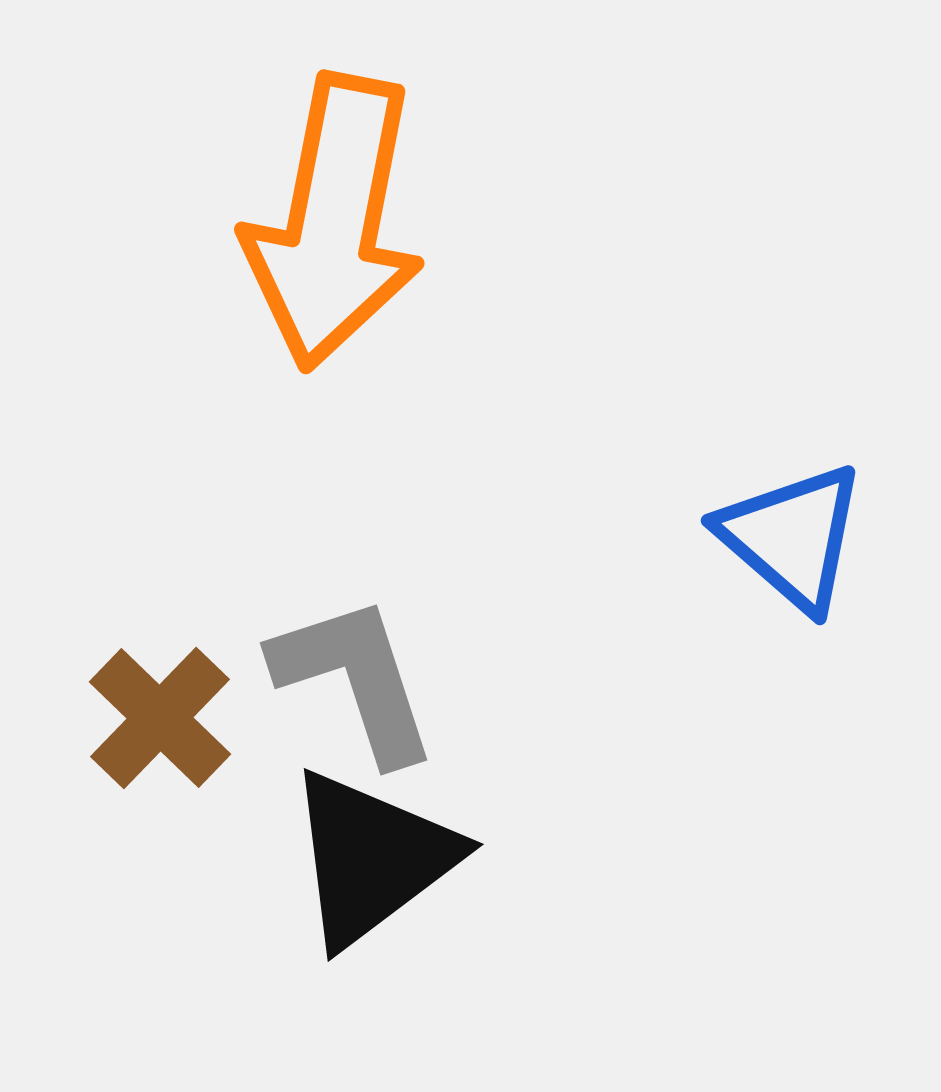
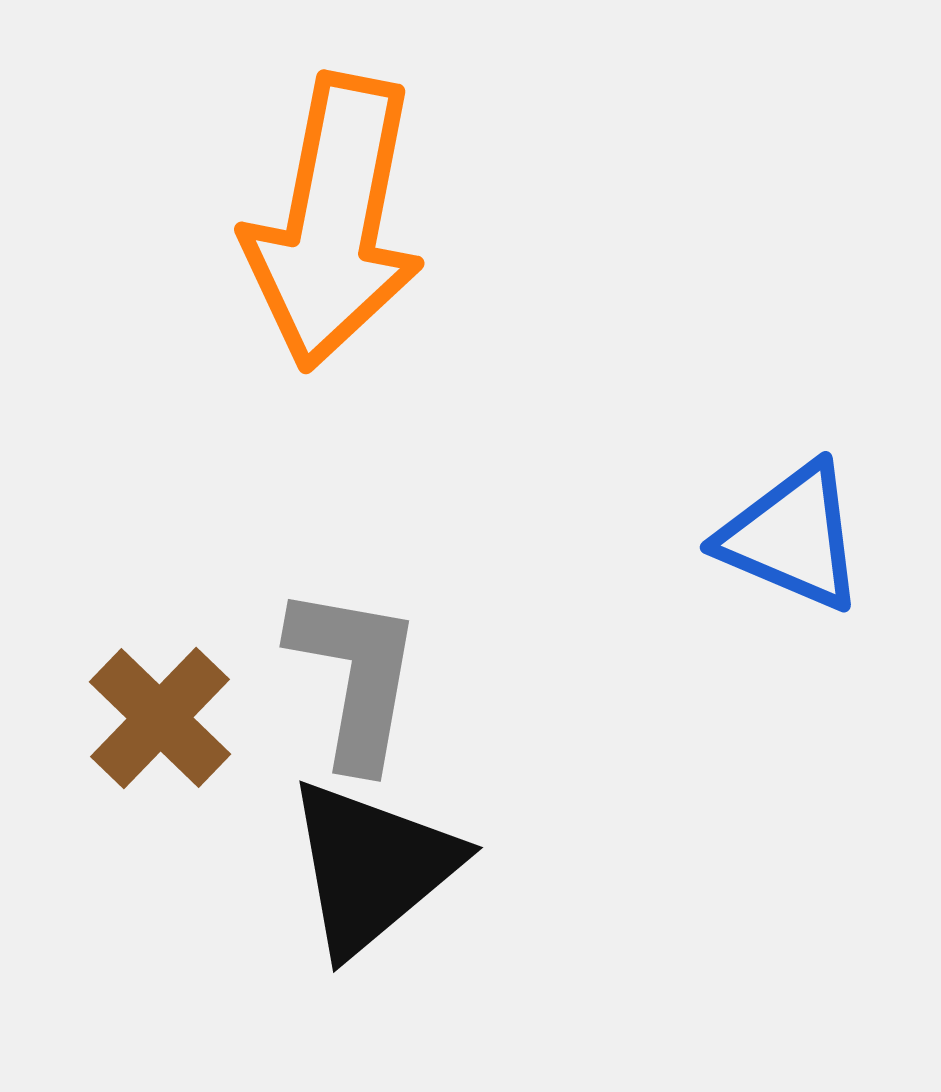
blue triangle: rotated 18 degrees counterclockwise
gray L-shape: moved 3 px up; rotated 28 degrees clockwise
black triangle: moved 9 px down; rotated 3 degrees counterclockwise
